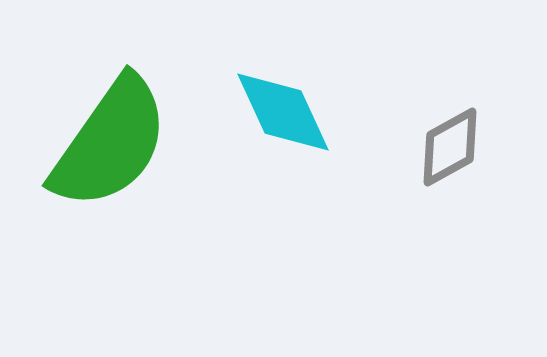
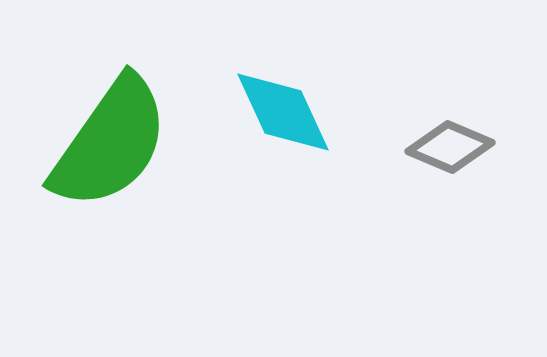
gray diamond: rotated 52 degrees clockwise
